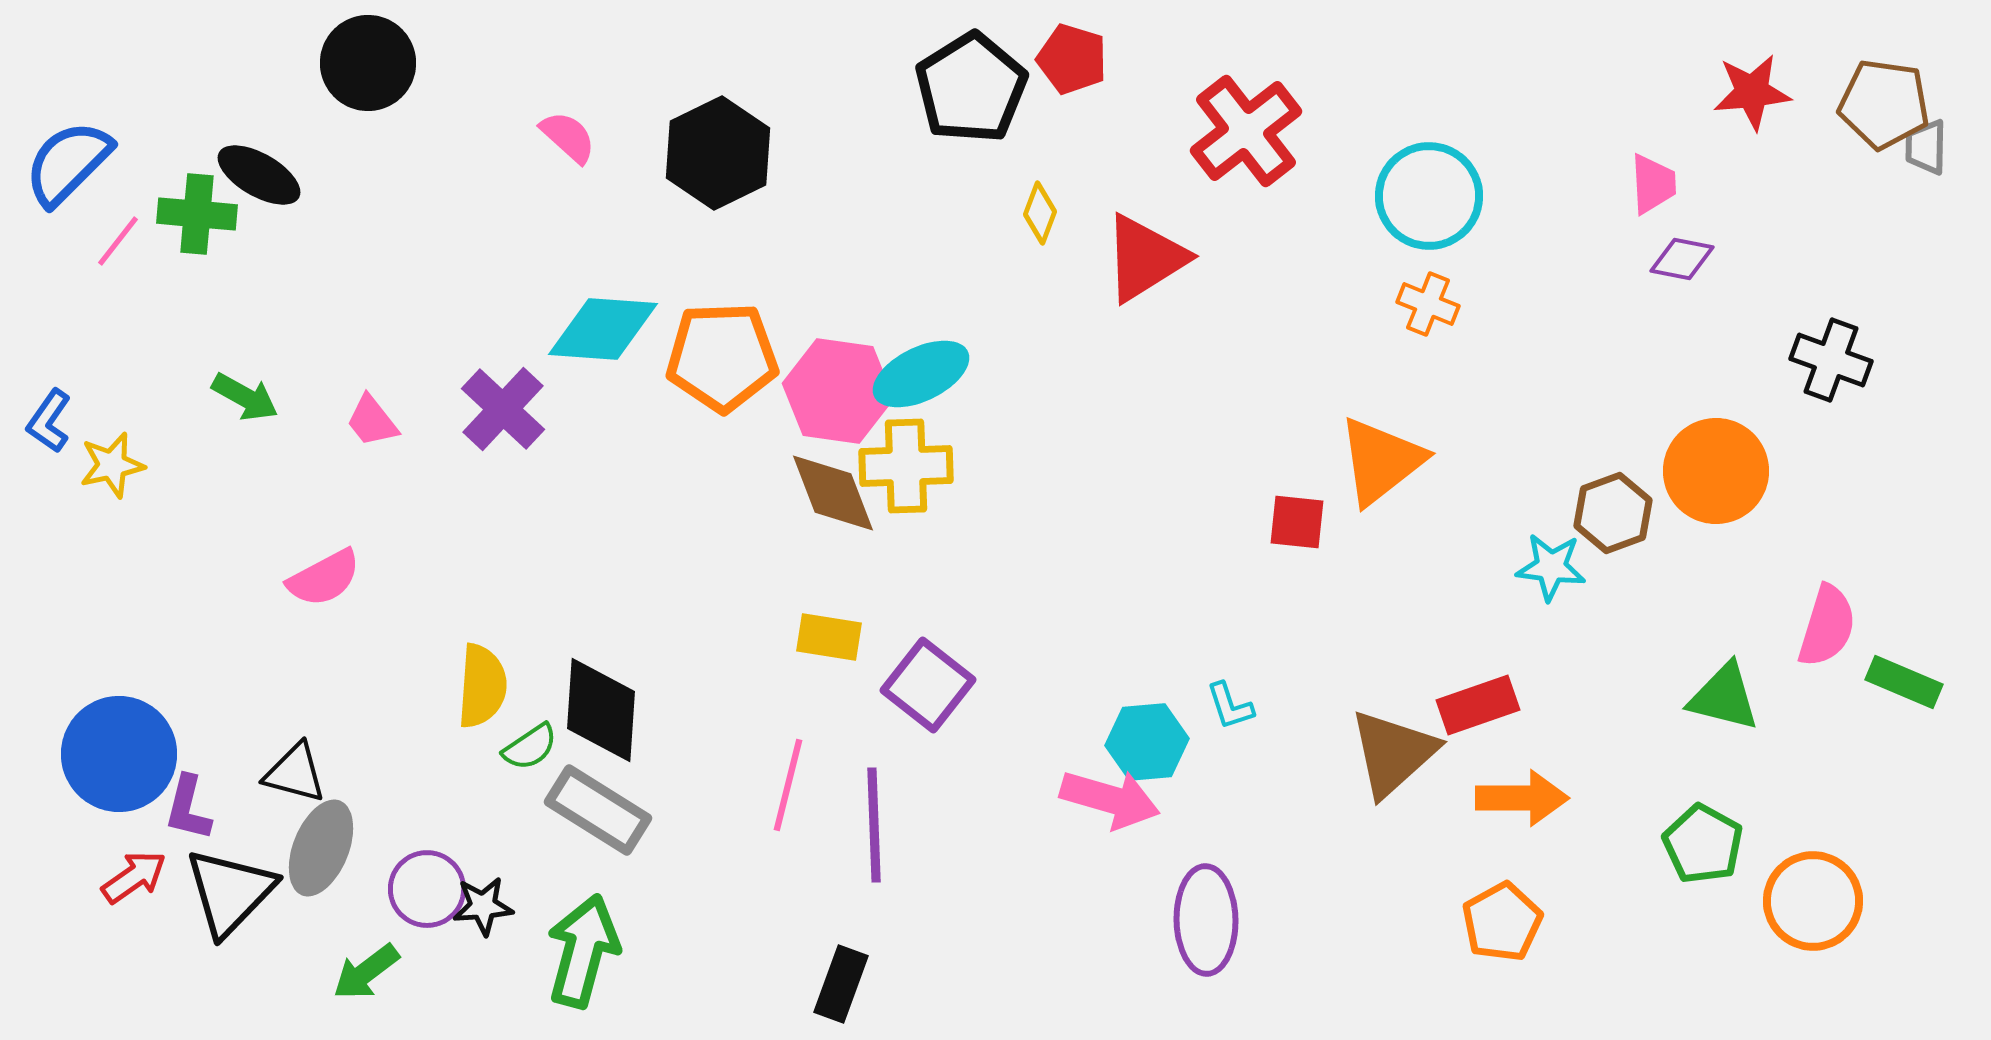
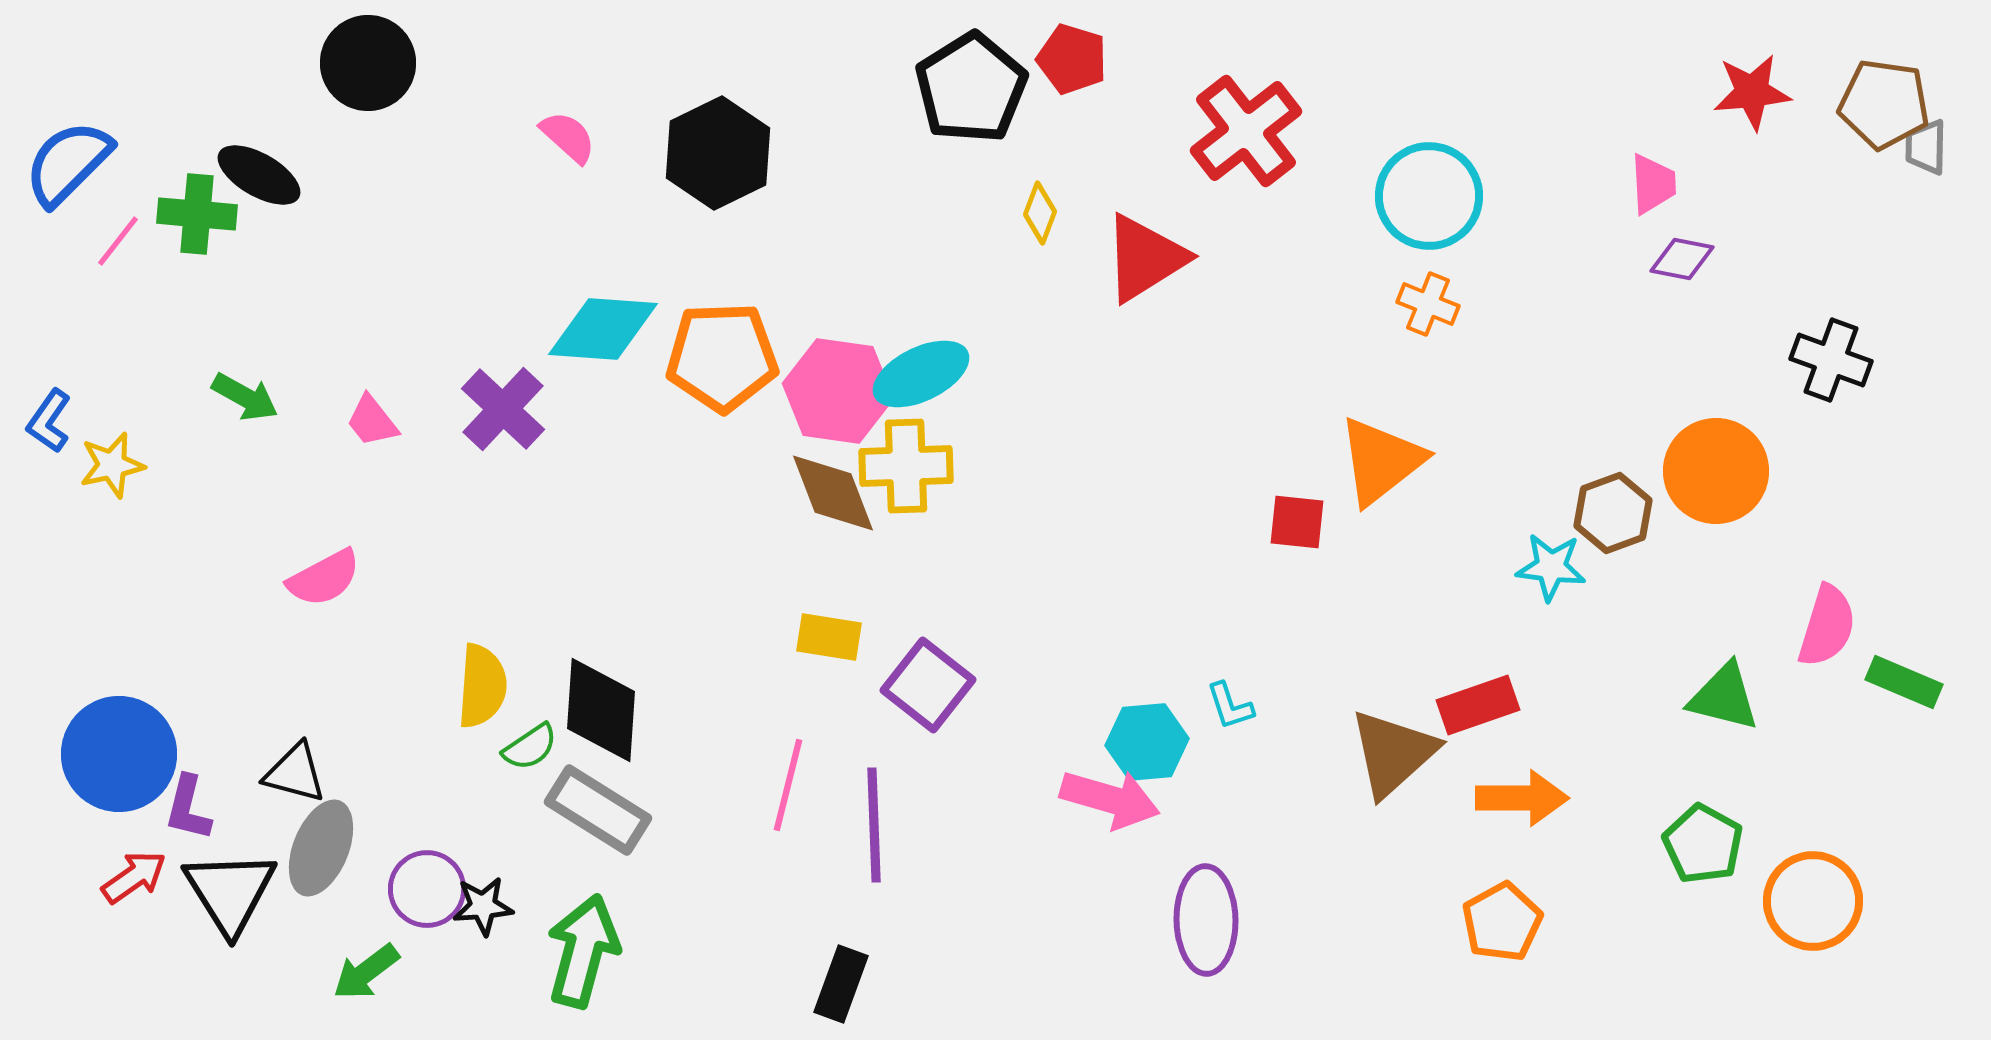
black triangle at (230, 892): rotated 16 degrees counterclockwise
